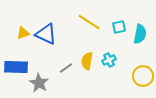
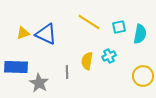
cyan cross: moved 4 px up
gray line: moved 1 px right, 4 px down; rotated 56 degrees counterclockwise
